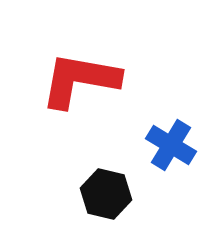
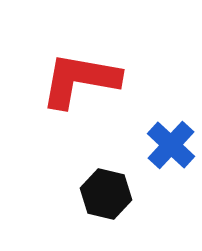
blue cross: rotated 12 degrees clockwise
